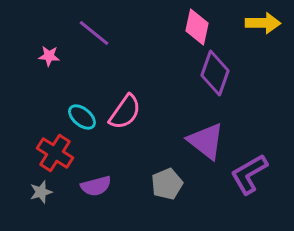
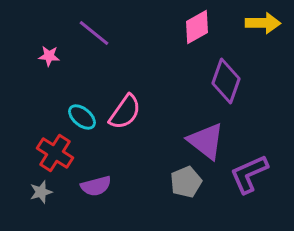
pink diamond: rotated 48 degrees clockwise
purple diamond: moved 11 px right, 8 px down
purple L-shape: rotated 6 degrees clockwise
gray pentagon: moved 19 px right, 2 px up
